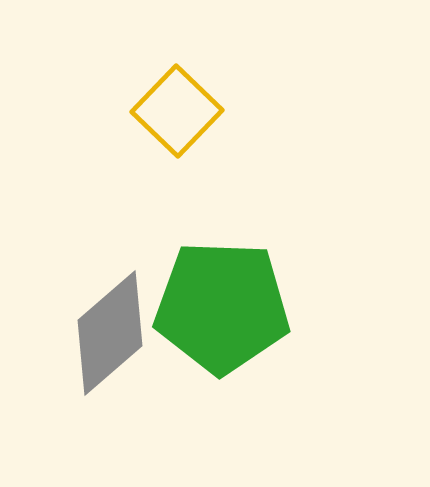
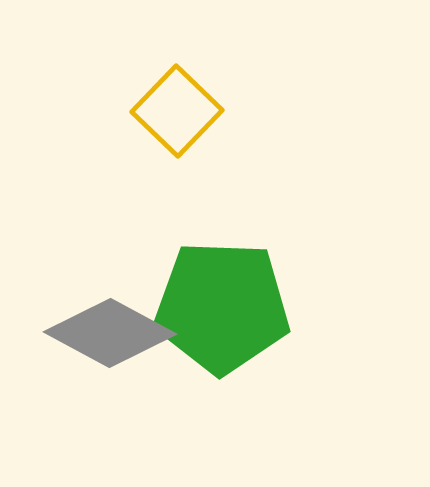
gray diamond: rotated 69 degrees clockwise
